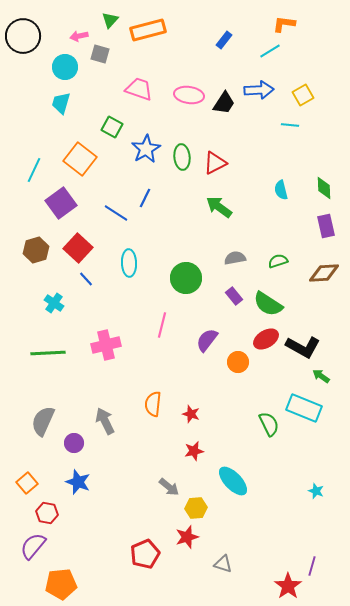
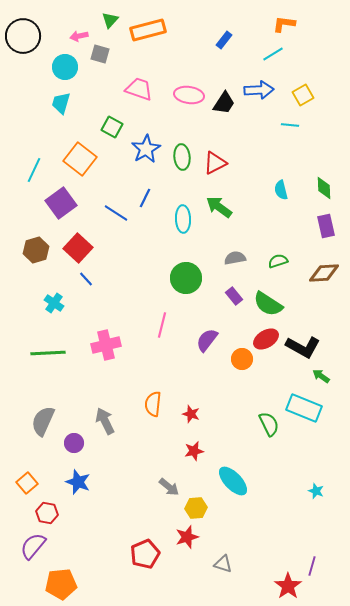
cyan line at (270, 51): moved 3 px right, 3 px down
cyan ellipse at (129, 263): moved 54 px right, 44 px up
orange circle at (238, 362): moved 4 px right, 3 px up
